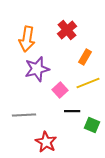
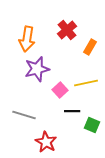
orange rectangle: moved 5 px right, 10 px up
yellow line: moved 2 px left; rotated 10 degrees clockwise
gray line: rotated 20 degrees clockwise
